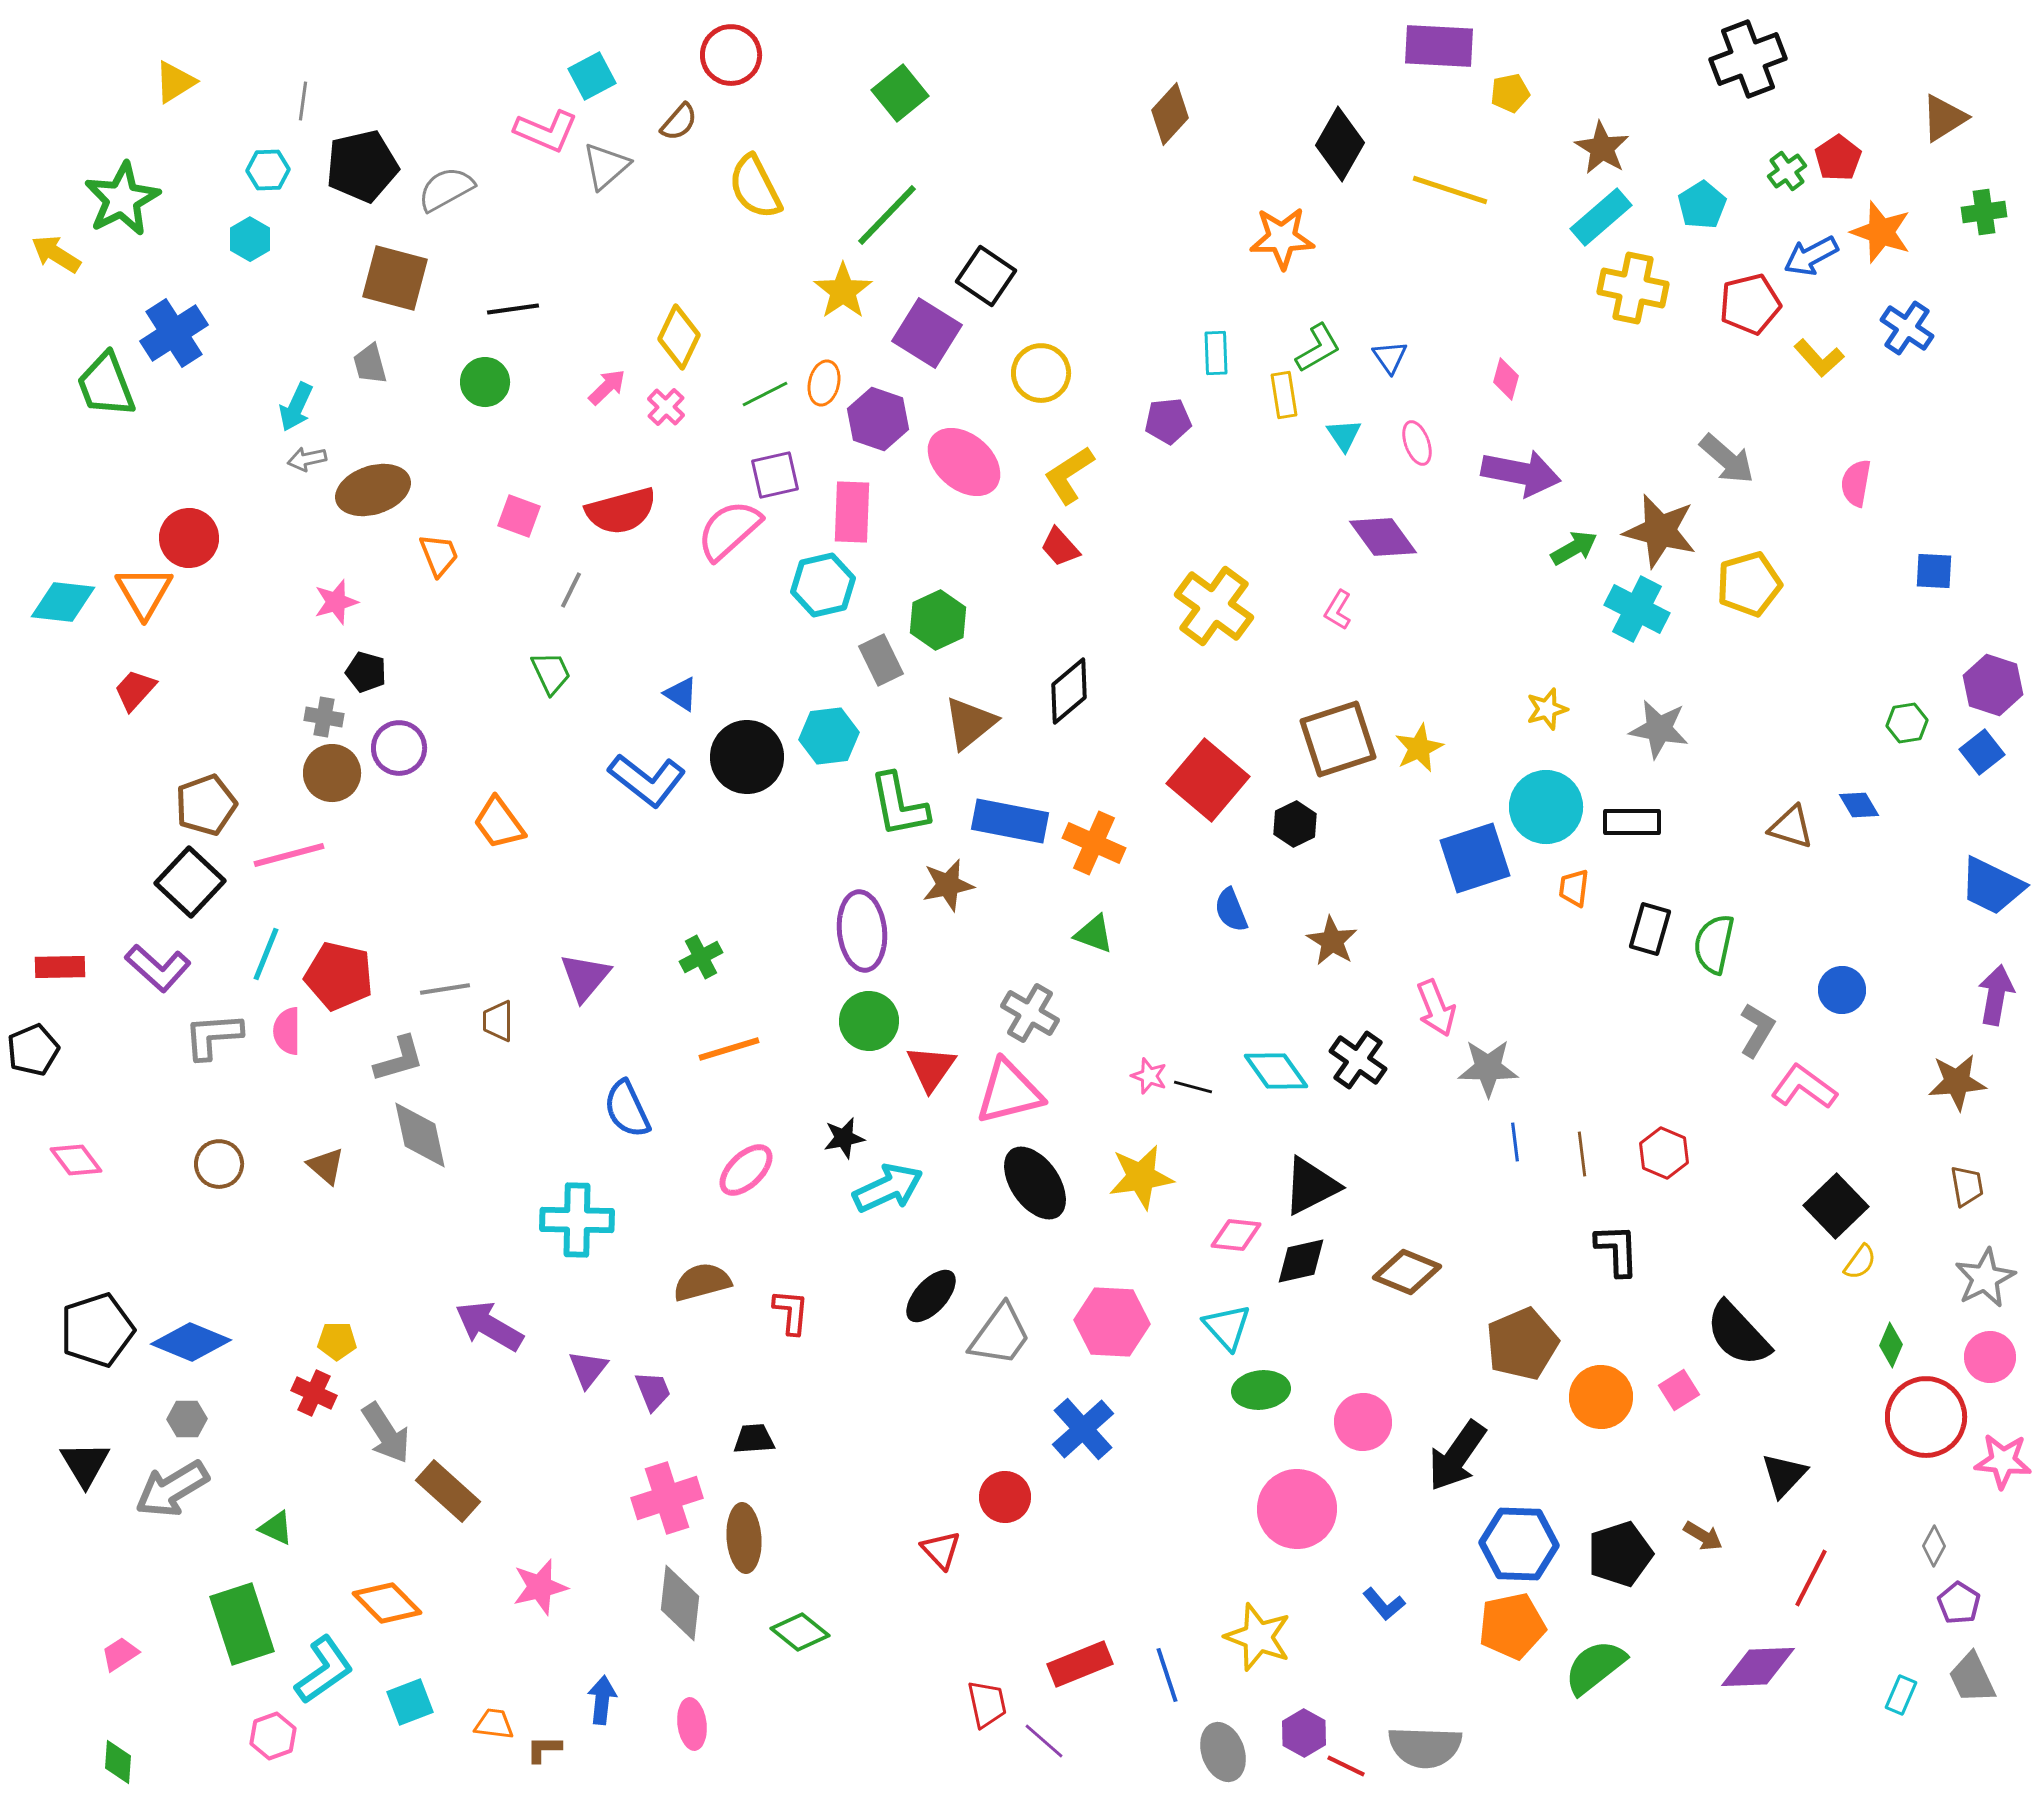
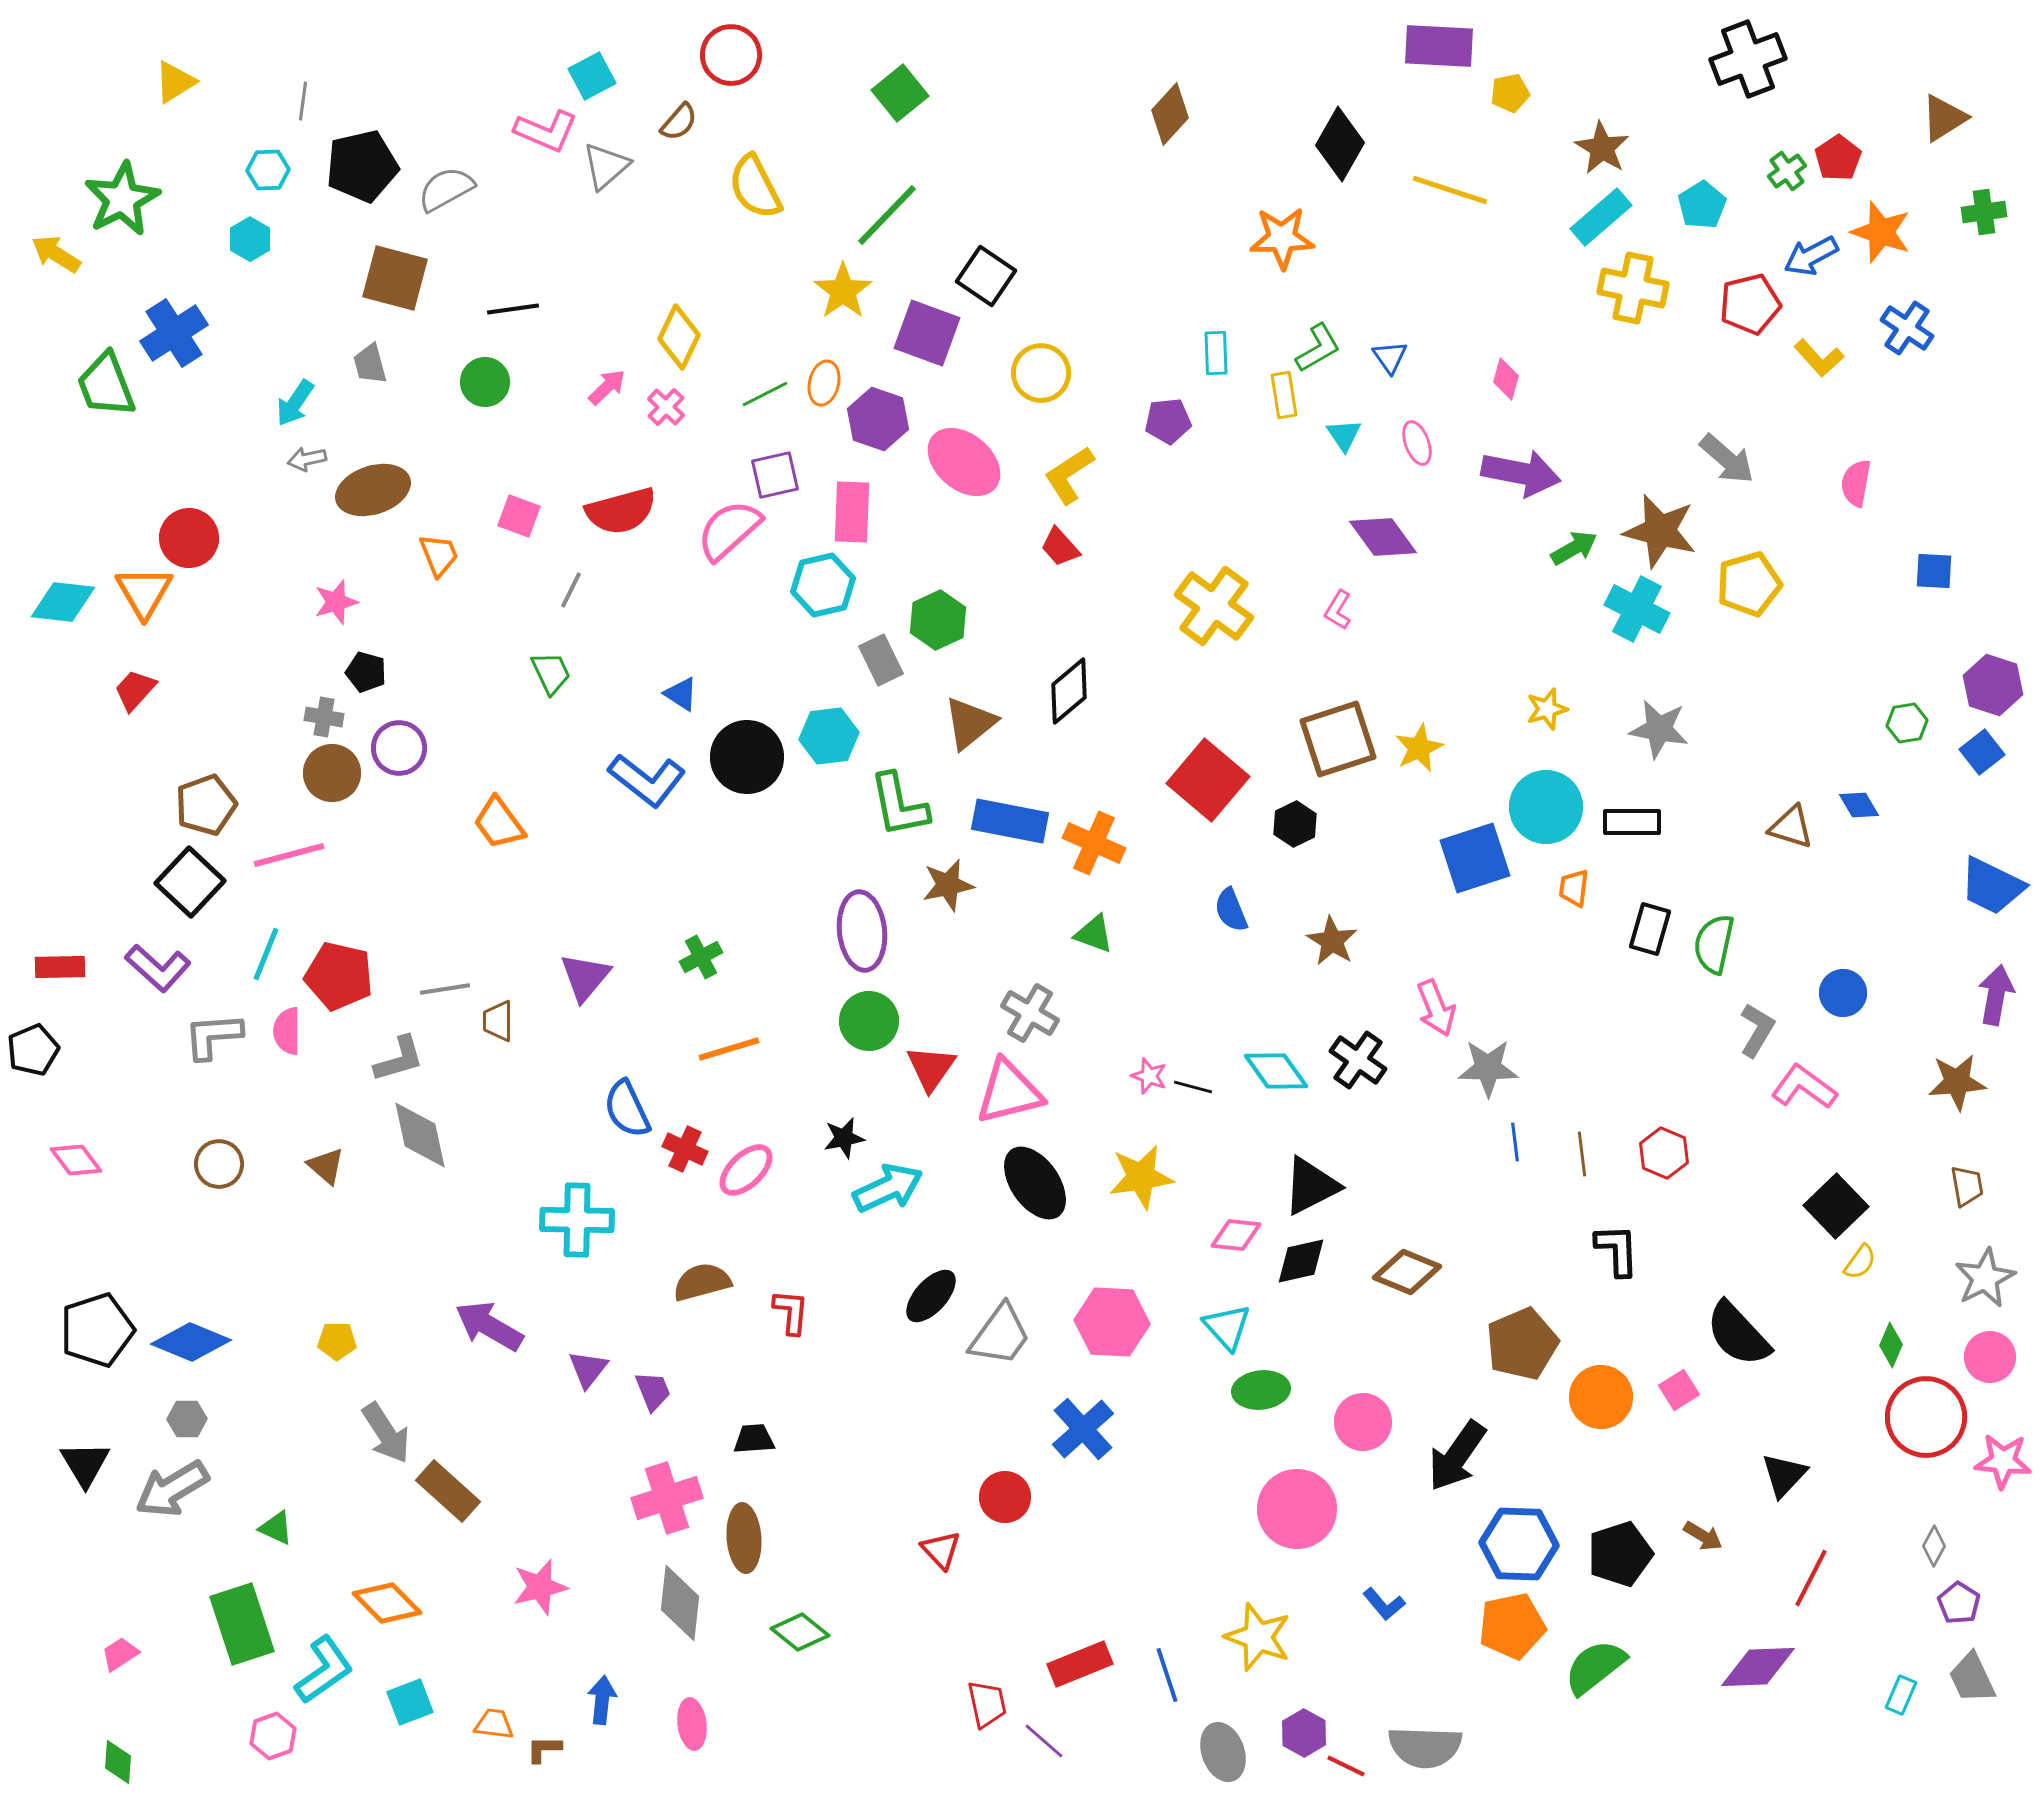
purple square at (927, 333): rotated 12 degrees counterclockwise
cyan arrow at (296, 407): moved 1 px left, 4 px up; rotated 9 degrees clockwise
blue circle at (1842, 990): moved 1 px right, 3 px down
red cross at (314, 1393): moved 371 px right, 244 px up
